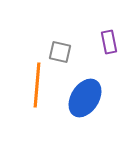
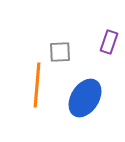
purple rectangle: rotated 30 degrees clockwise
gray square: rotated 15 degrees counterclockwise
